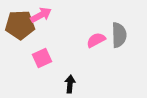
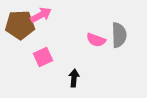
pink semicircle: rotated 132 degrees counterclockwise
pink square: moved 1 px right, 1 px up
black arrow: moved 4 px right, 6 px up
